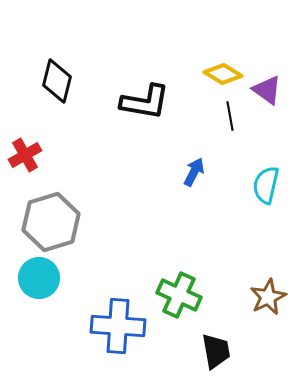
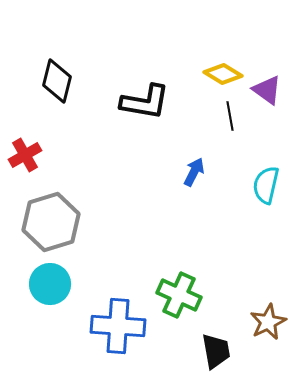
cyan circle: moved 11 px right, 6 px down
brown star: moved 25 px down
